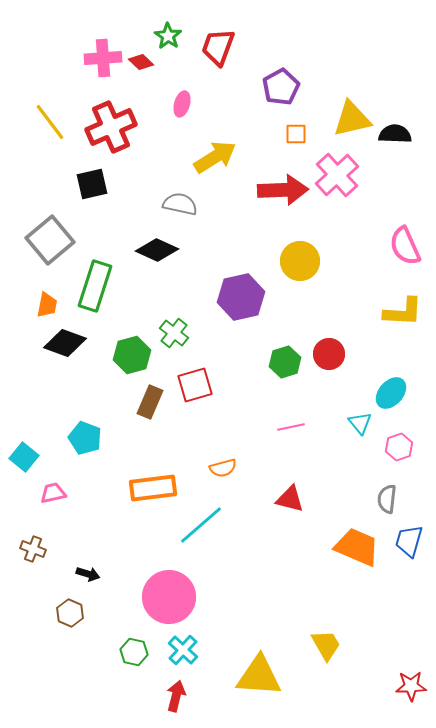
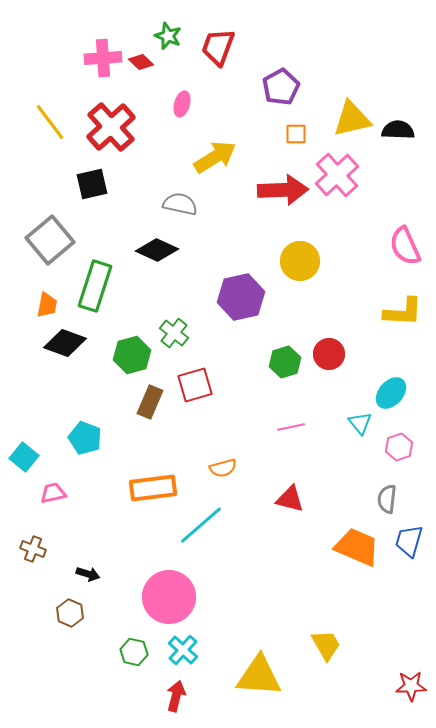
green star at (168, 36): rotated 12 degrees counterclockwise
red cross at (111, 127): rotated 18 degrees counterclockwise
black semicircle at (395, 134): moved 3 px right, 4 px up
